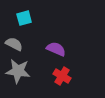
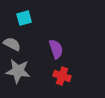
gray semicircle: moved 2 px left
purple semicircle: rotated 48 degrees clockwise
red cross: rotated 12 degrees counterclockwise
